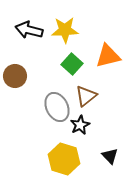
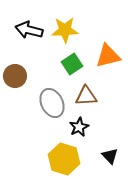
green square: rotated 15 degrees clockwise
brown triangle: rotated 35 degrees clockwise
gray ellipse: moved 5 px left, 4 px up
black star: moved 1 px left, 2 px down
